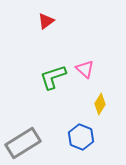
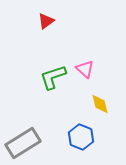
yellow diamond: rotated 45 degrees counterclockwise
